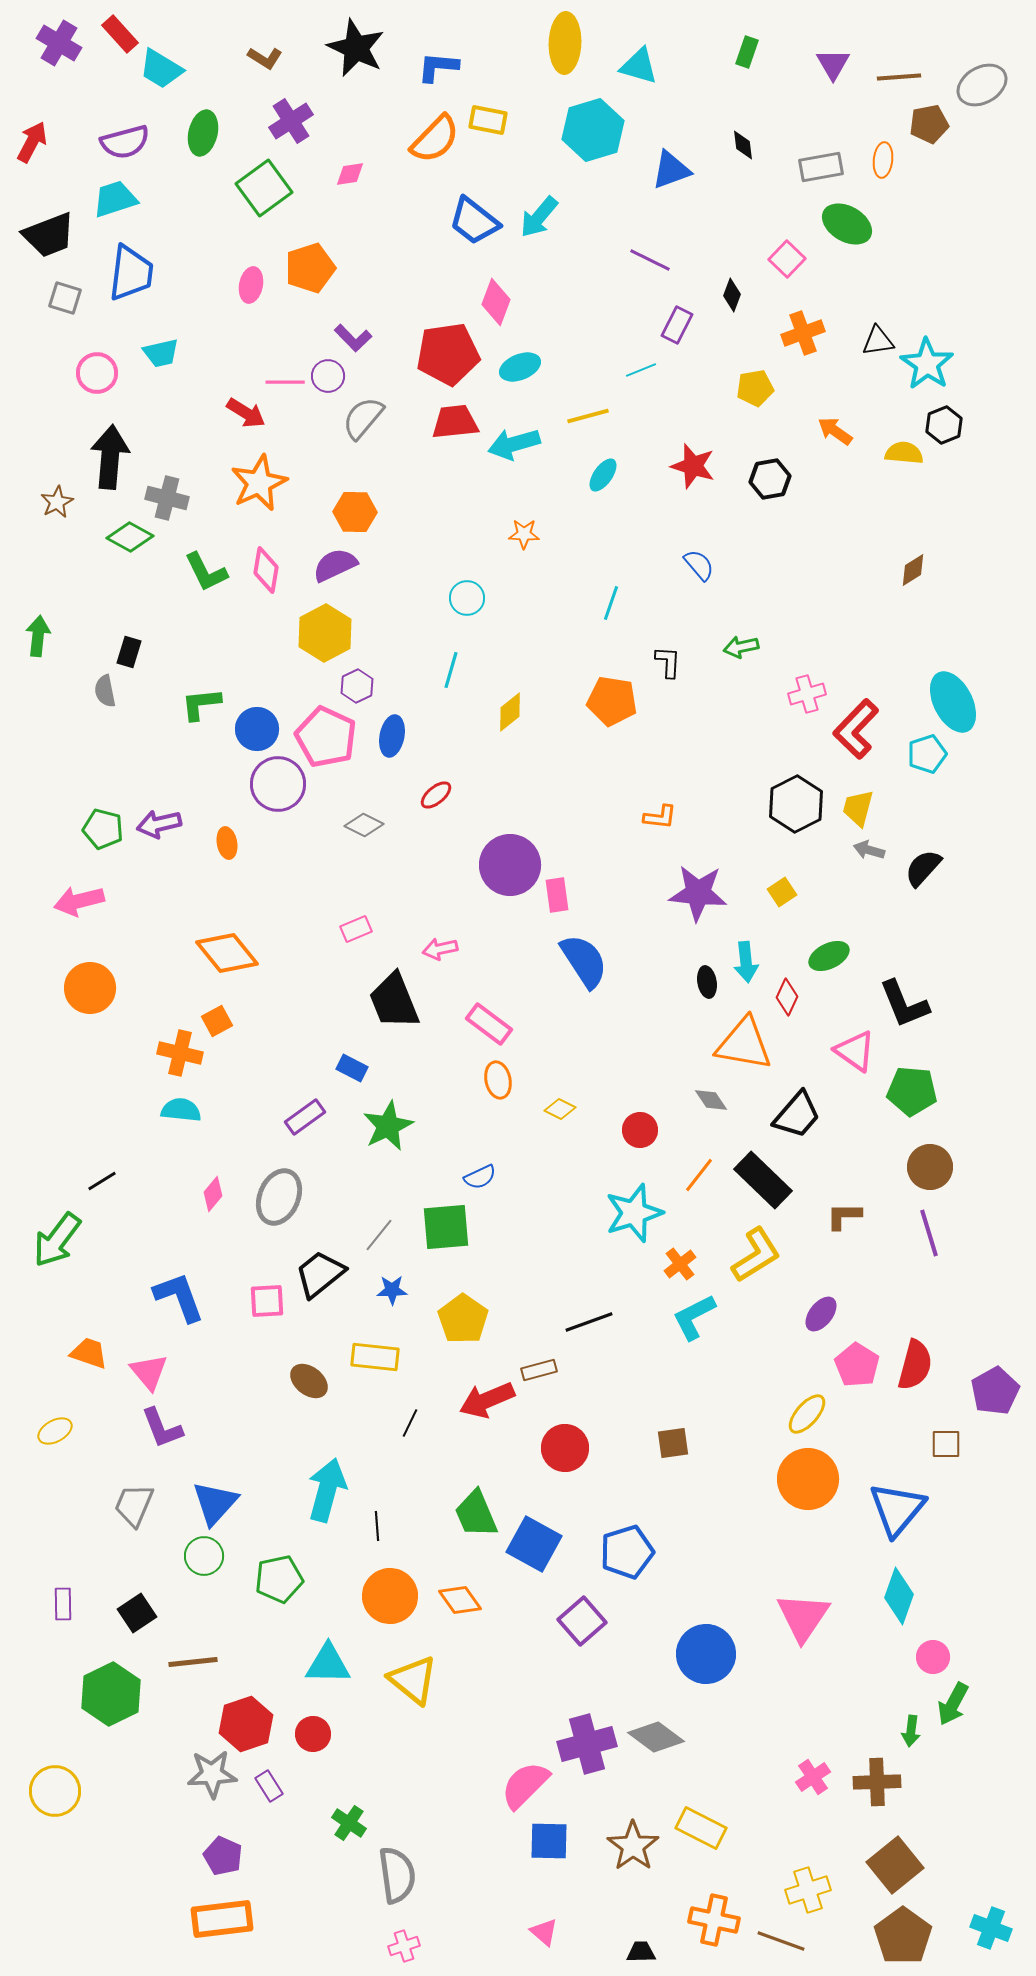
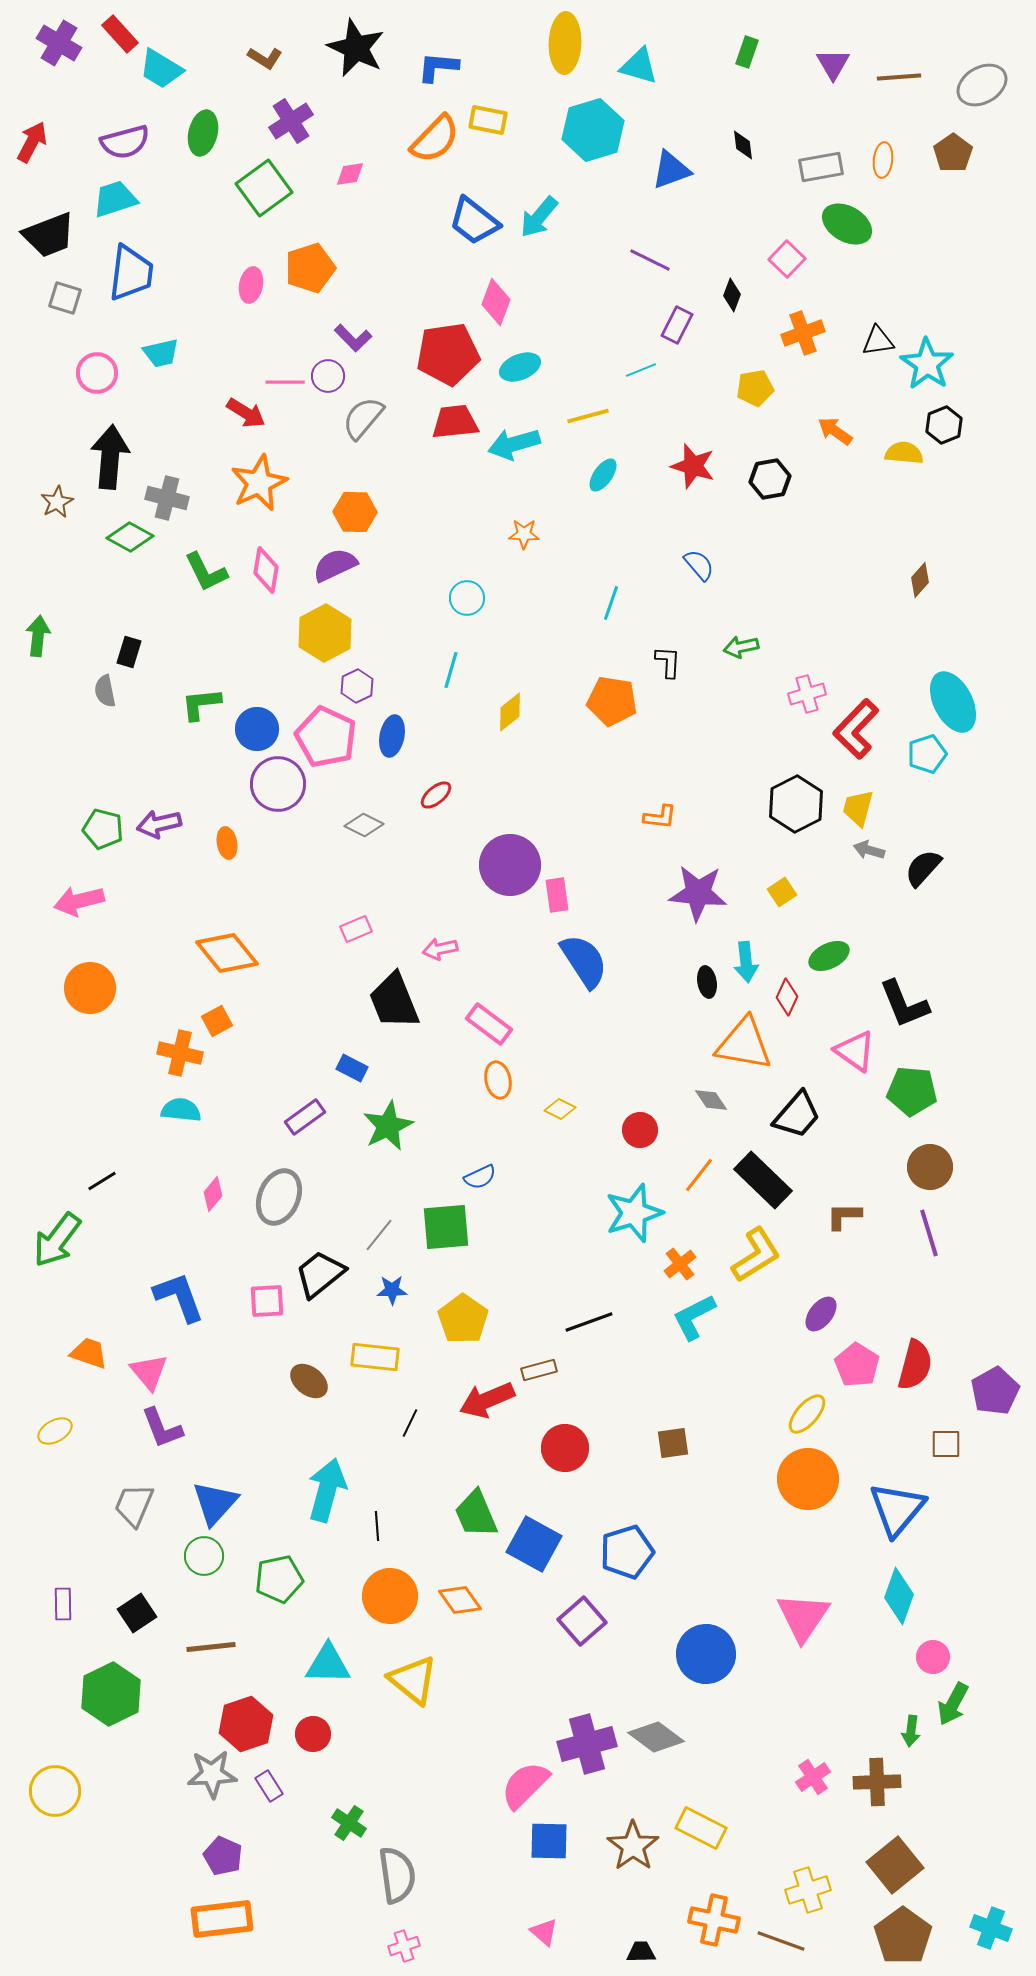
brown pentagon at (929, 124): moved 24 px right, 29 px down; rotated 24 degrees counterclockwise
brown diamond at (913, 570): moved 7 px right, 10 px down; rotated 16 degrees counterclockwise
brown line at (193, 1662): moved 18 px right, 15 px up
